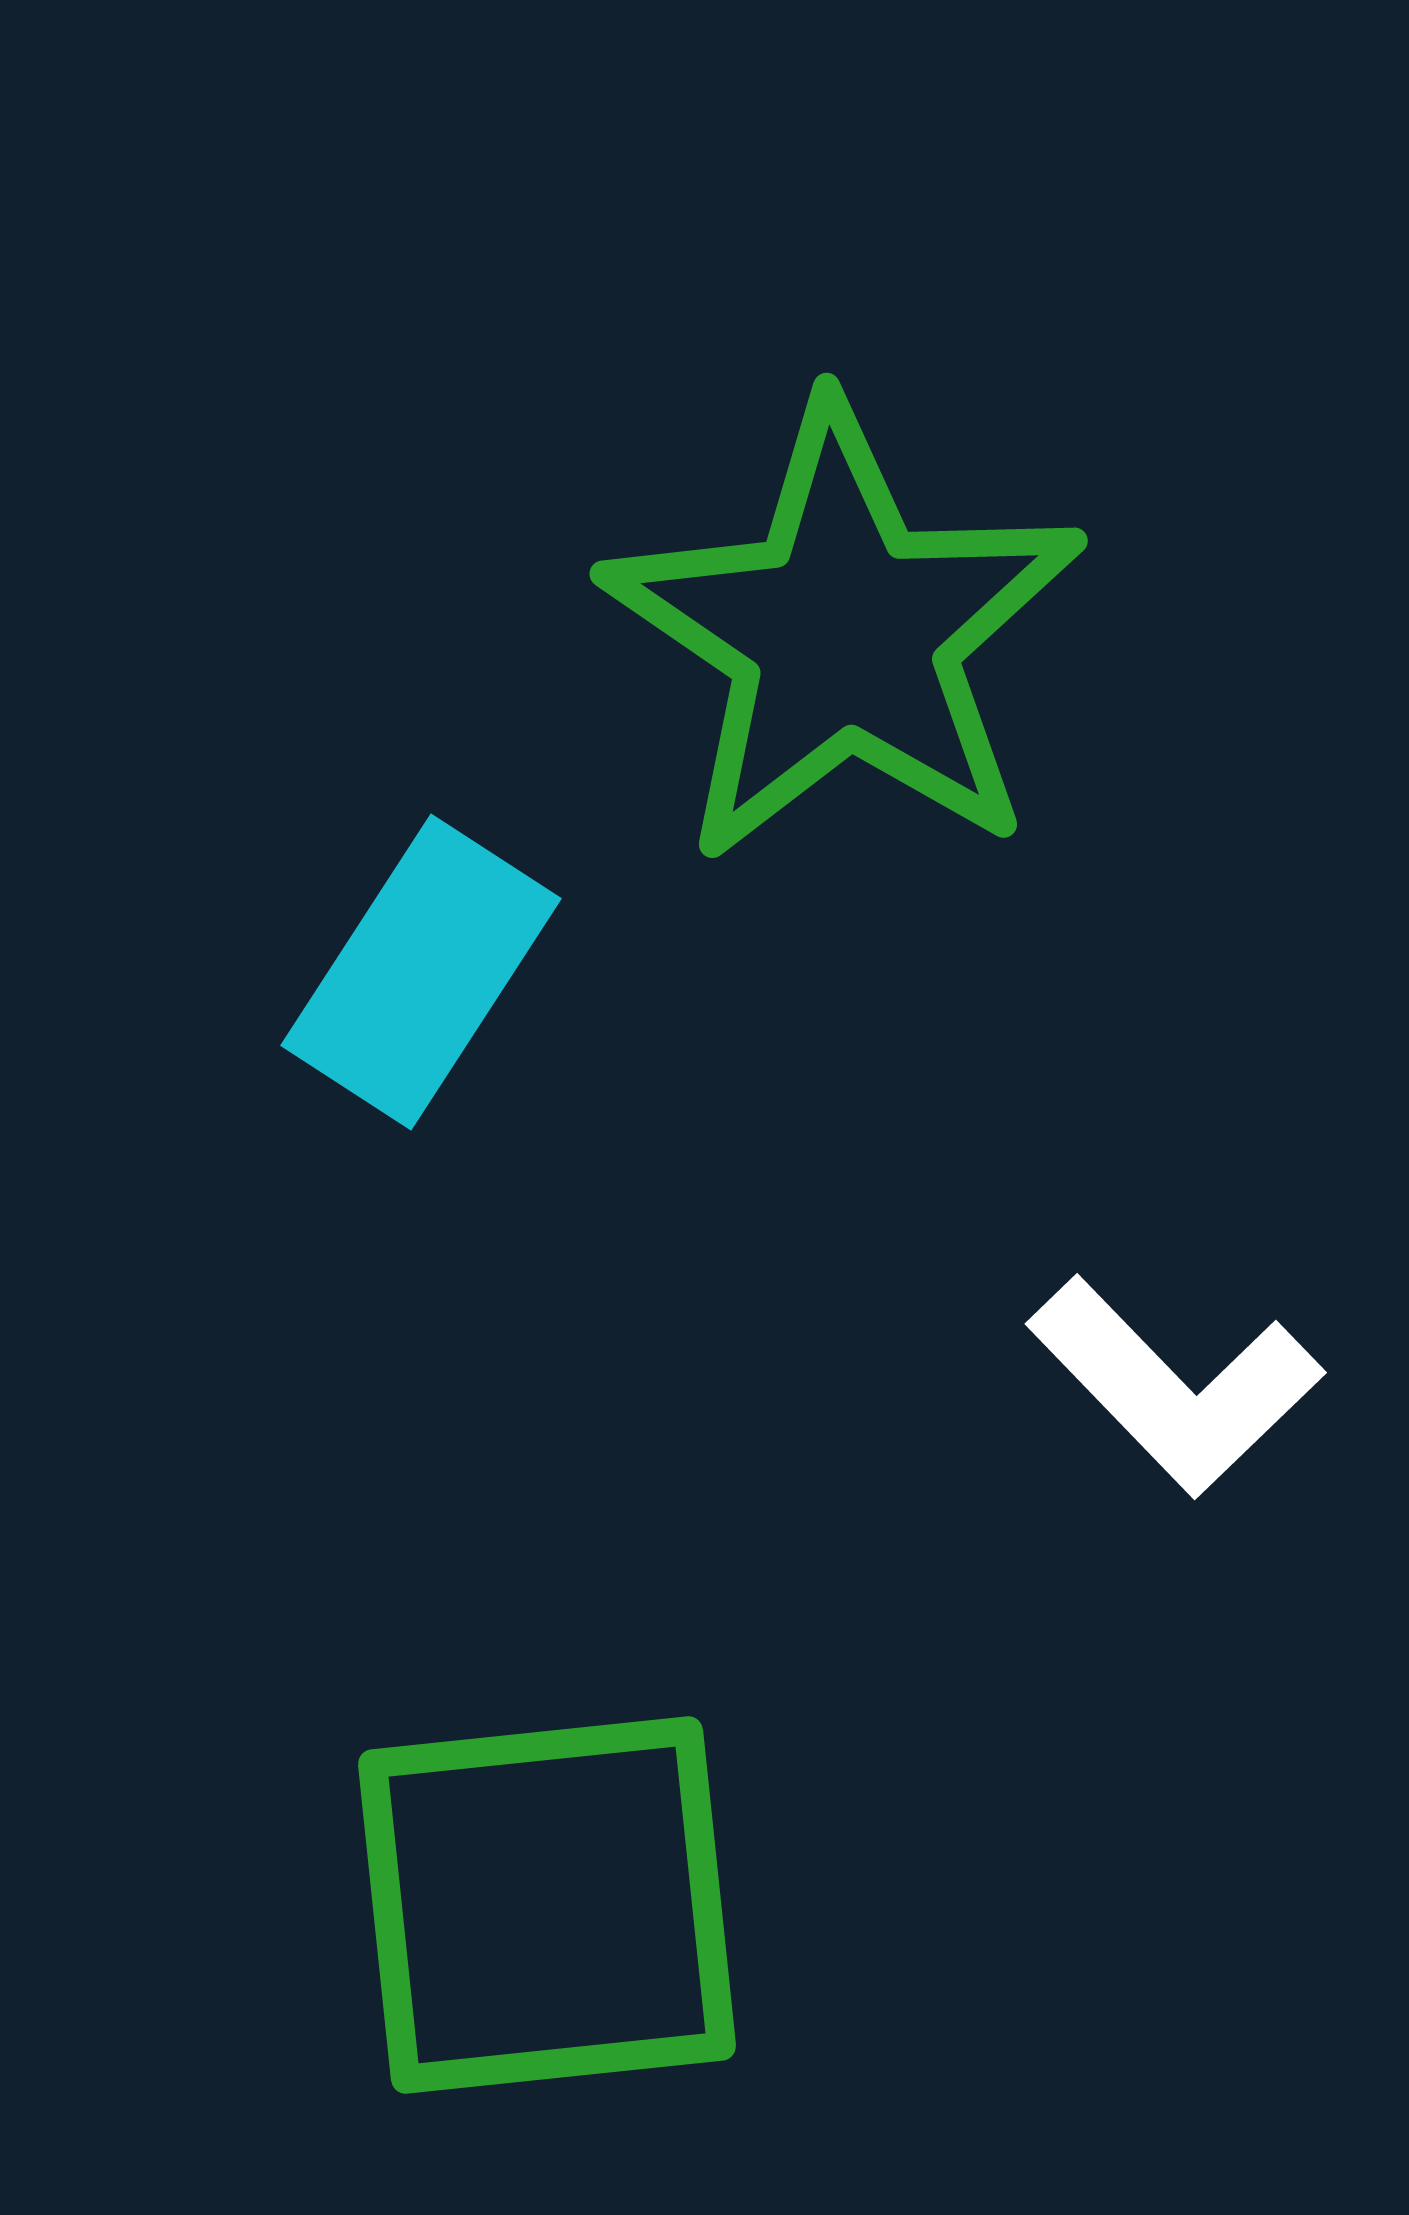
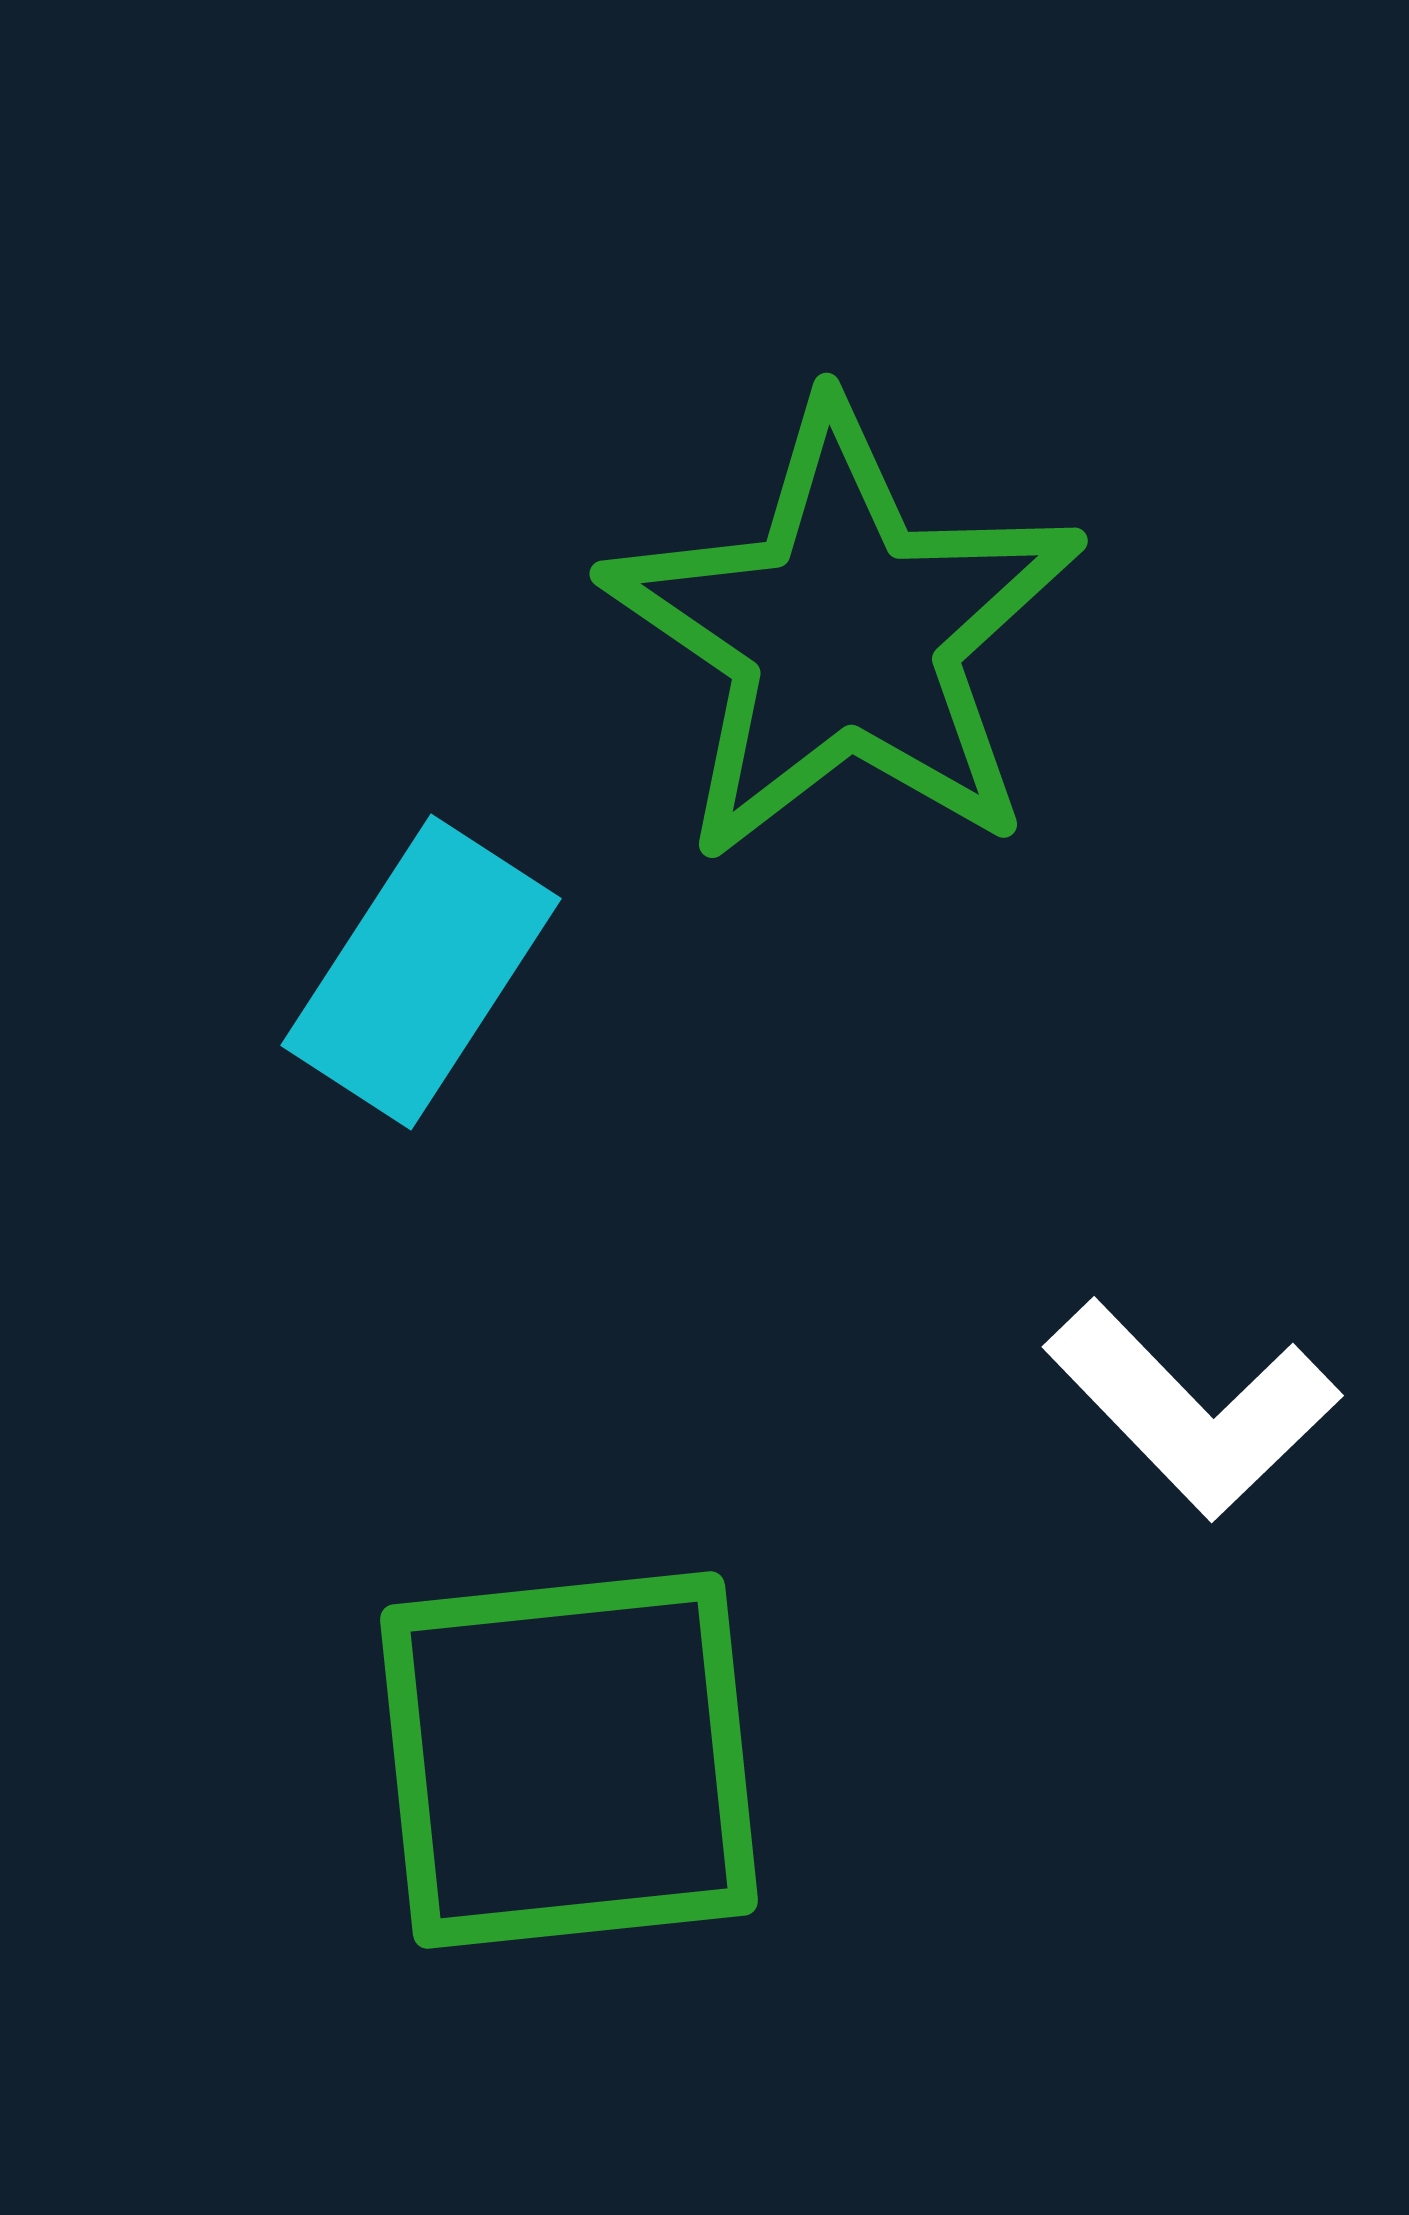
white L-shape: moved 17 px right, 23 px down
green square: moved 22 px right, 145 px up
